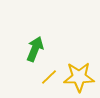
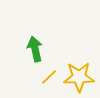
green arrow: rotated 35 degrees counterclockwise
